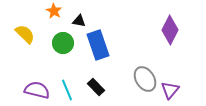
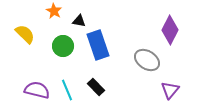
green circle: moved 3 px down
gray ellipse: moved 2 px right, 19 px up; rotated 25 degrees counterclockwise
